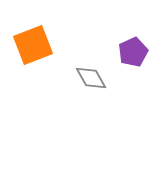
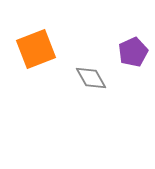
orange square: moved 3 px right, 4 px down
